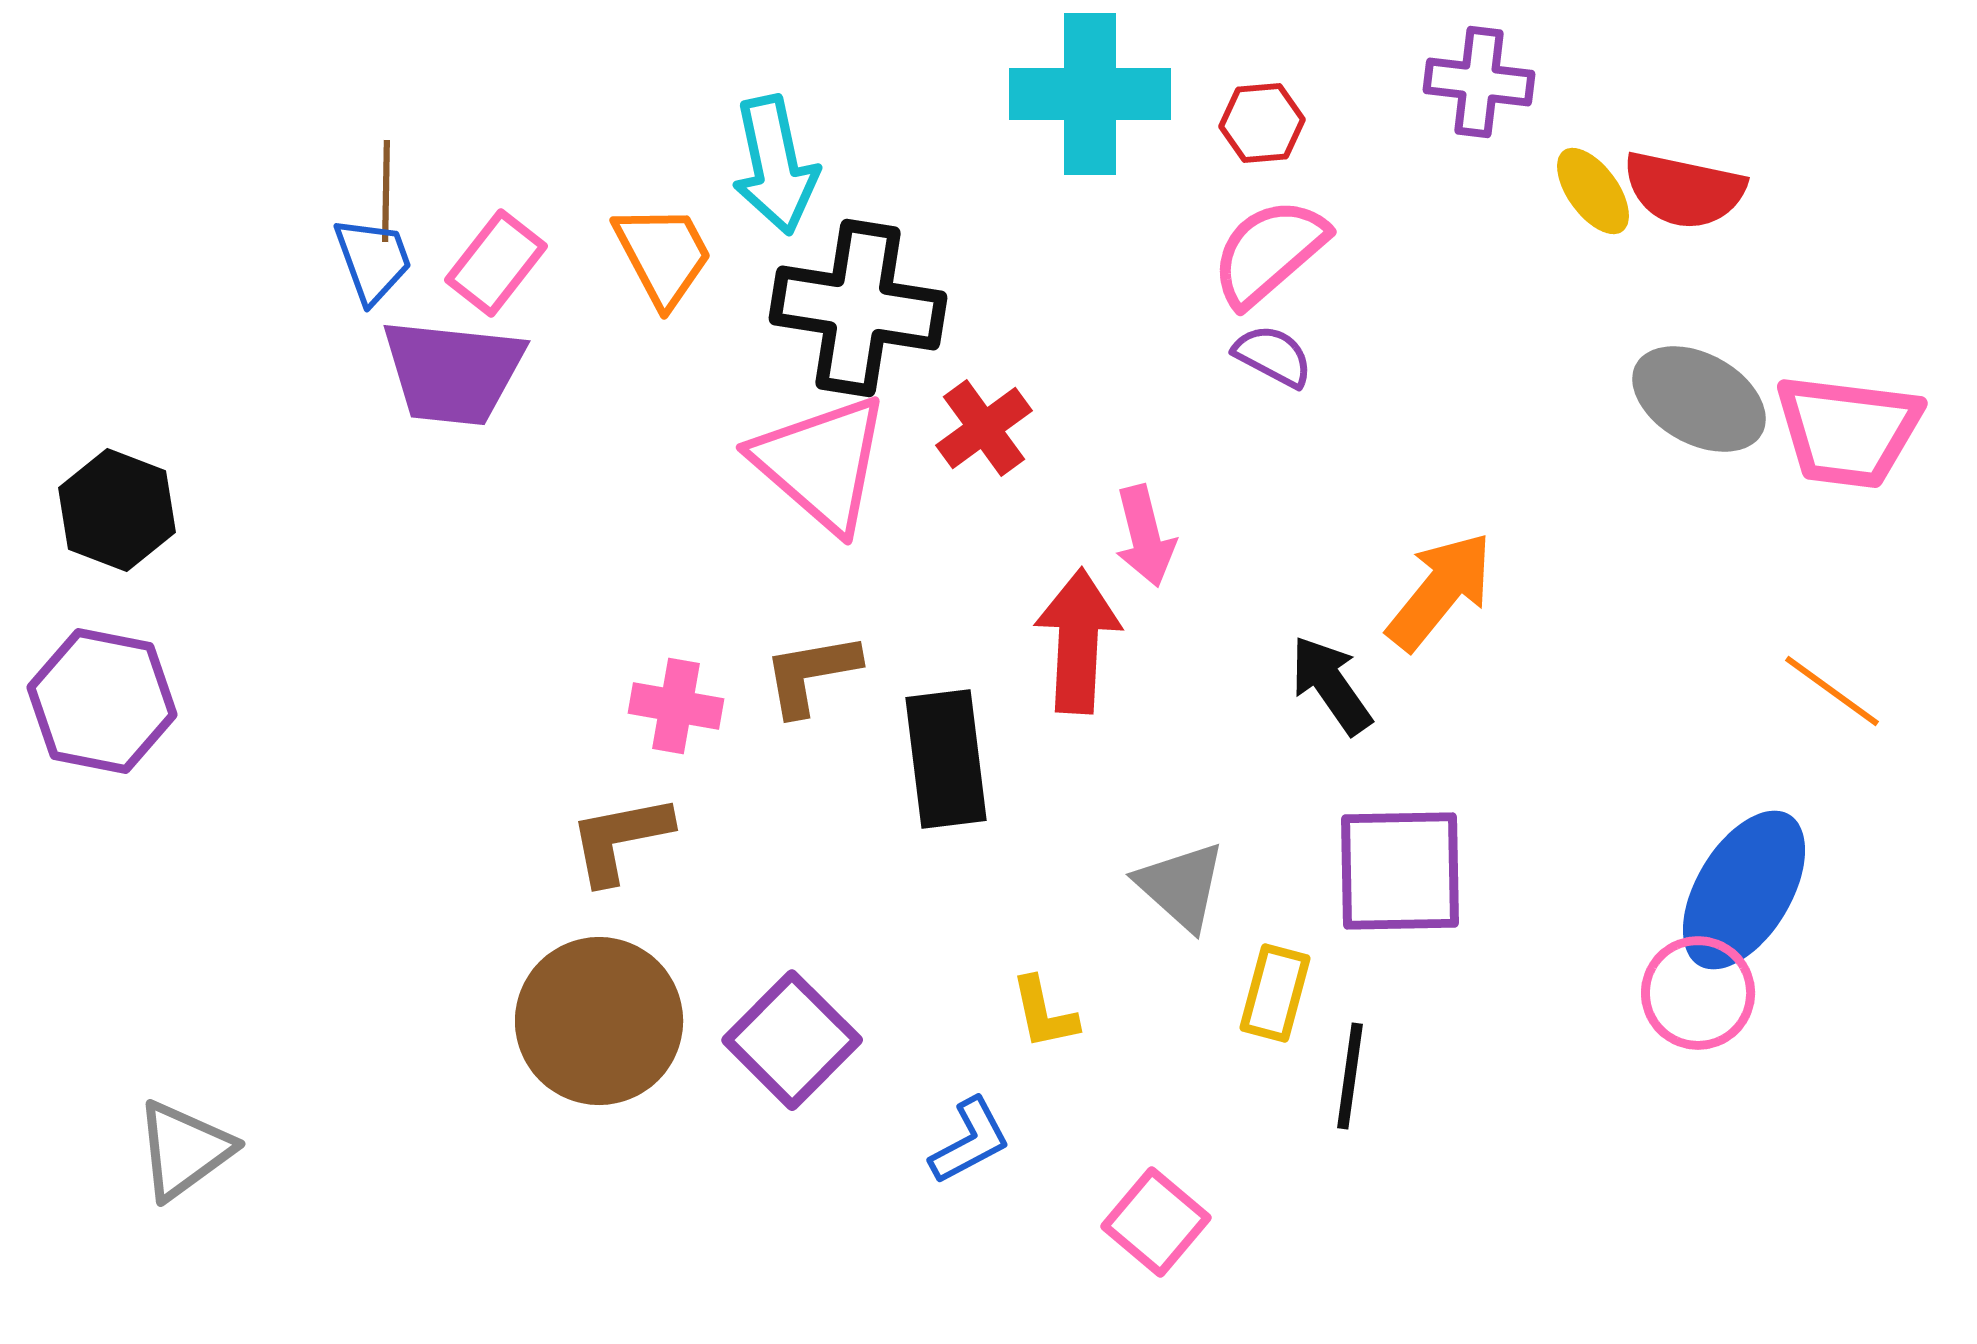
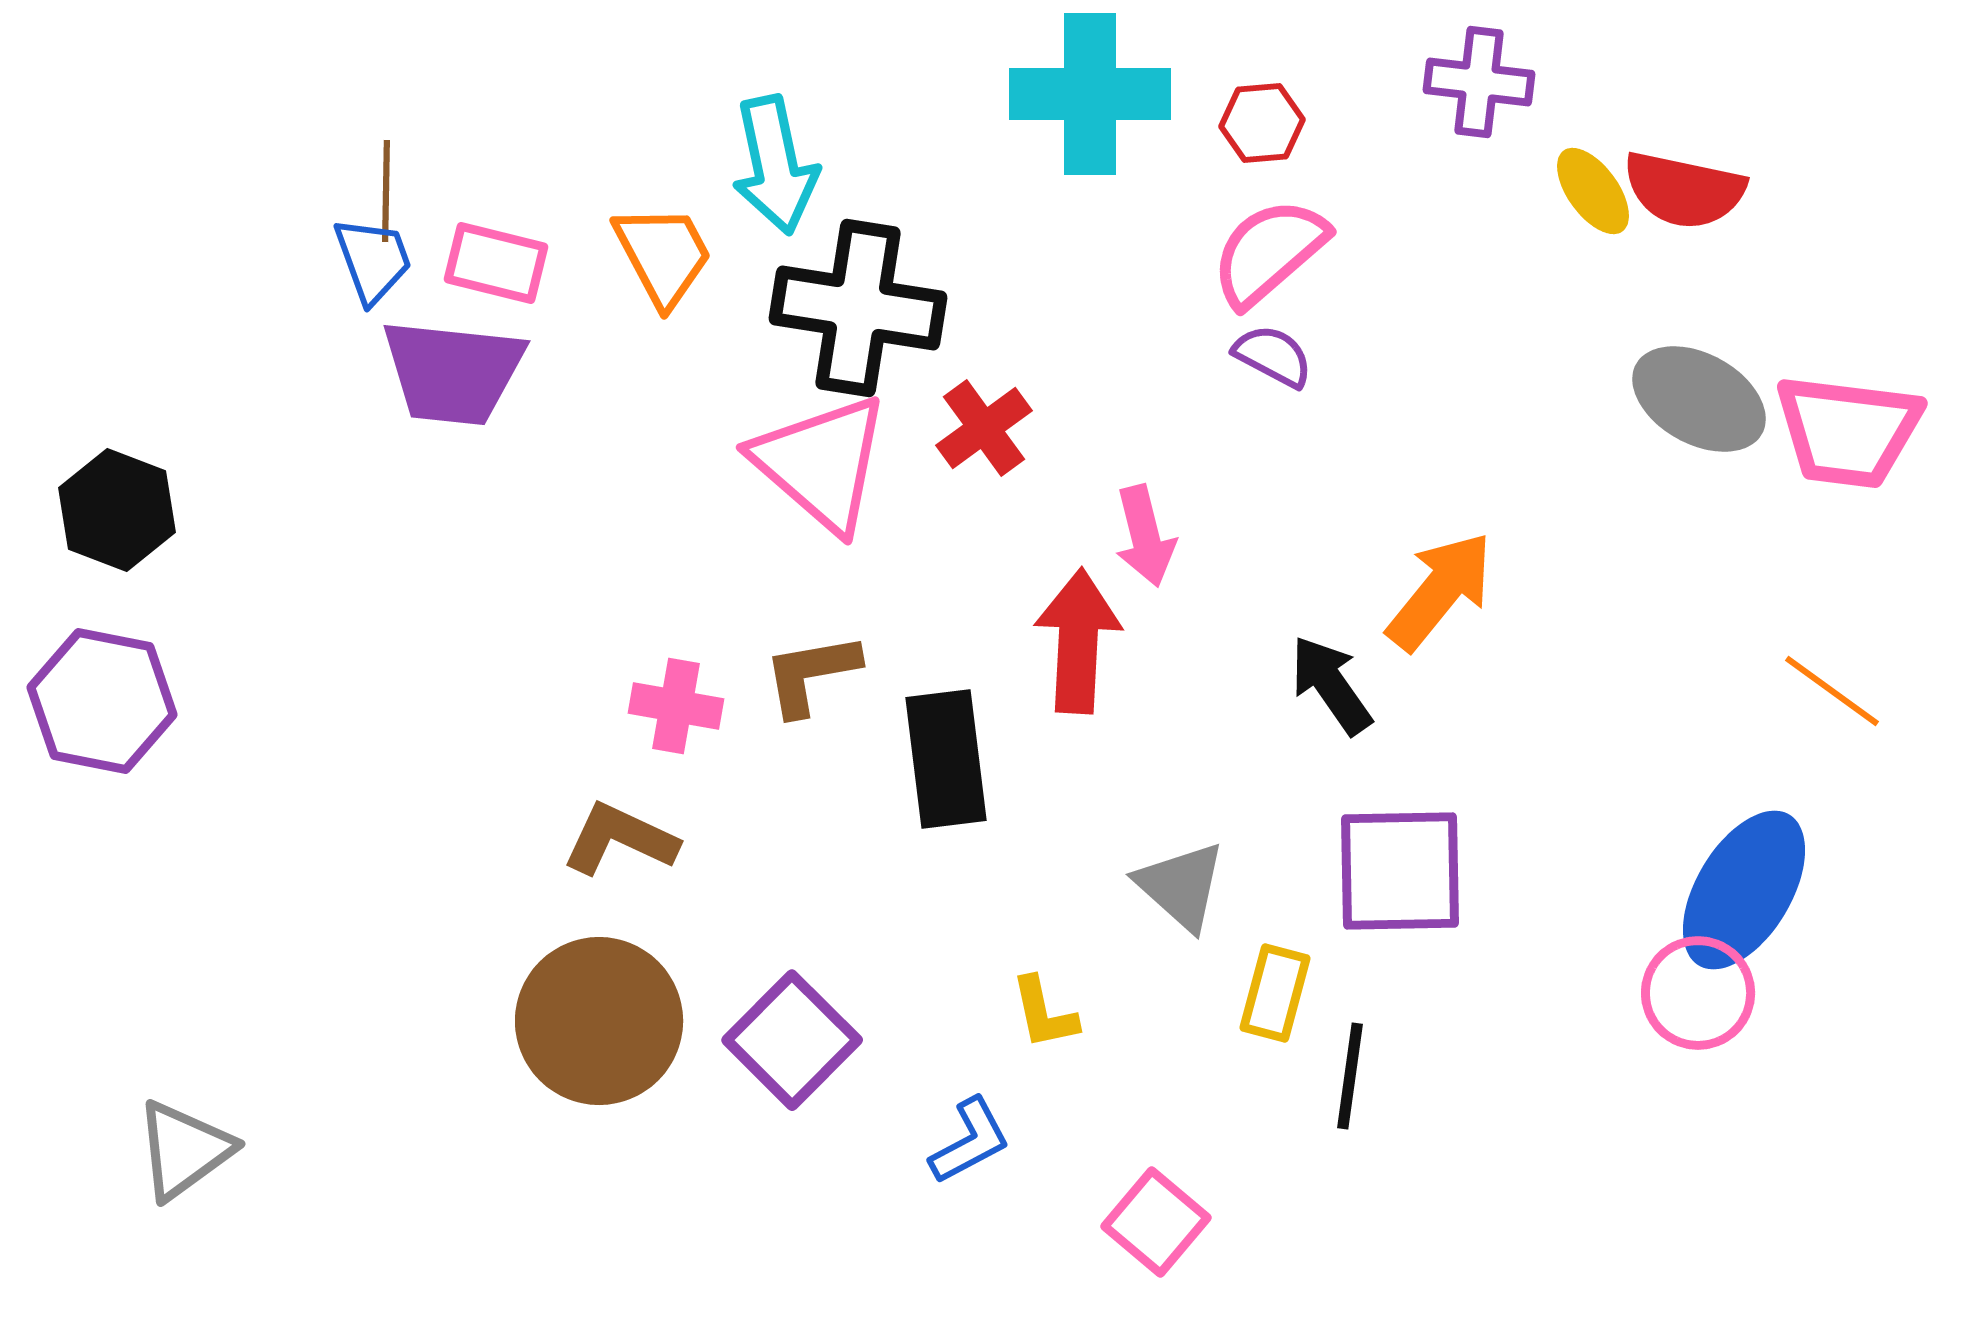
pink rectangle at (496, 263): rotated 66 degrees clockwise
brown L-shape at (620, 839): rotated 36 degrees clockwise
